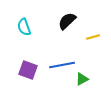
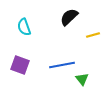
black semicircle: moved 2 px right, 4 px up
yellow line: moved 2 px up
purple square: moved 8 px left, 5 px up
green triangle: rotated 40 degrees counterclockwise
